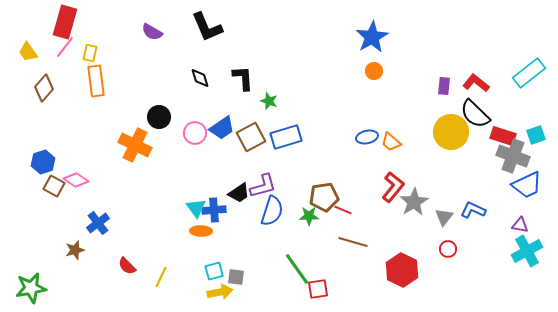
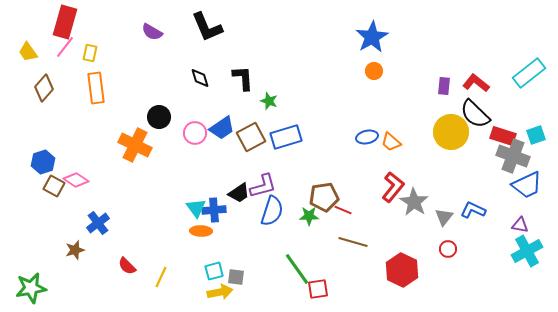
orange rectangle at (96, 81): moved 7 px down
gray star at (414, 202): rotated 8 degrees counterclockwise
